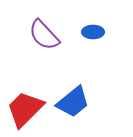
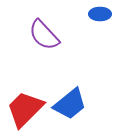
blue ellipse: moved 7 px right, 18 px up
blue trapezoid: moved 3 px left, 2 px down
